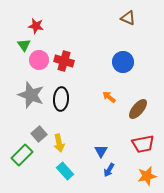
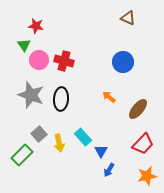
red trapezoid: rotated 35 degrees counterclockwise
cyan rectangle: moved 18 px right, 34 px up
